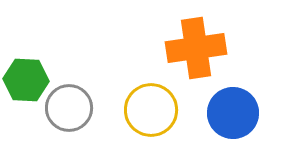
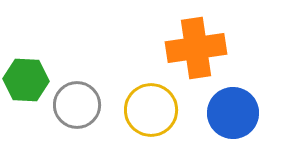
gray circle: moved 8 px right, 3 px up
